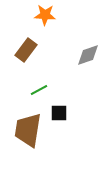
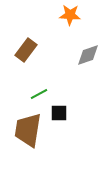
orange star: moved 25 px right
green line: moved 4 px down
